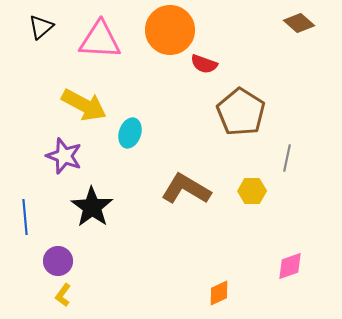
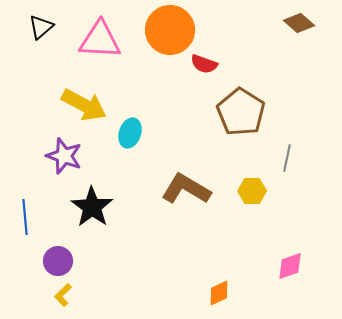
yellow L-shape: rotated 10 degrees clockwise
